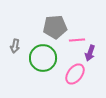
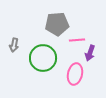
gray pentagon: moved 2 px right, 3 px up
gray arrow: moved 1 px left, 1 px up
pink ellipse: rotated 25 degrees counterclockwise
